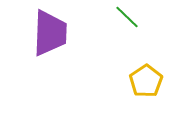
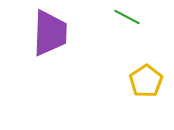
green line: rotated 16 degrees counterclockwise
